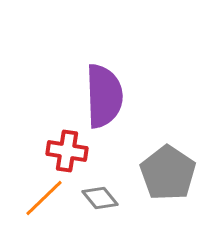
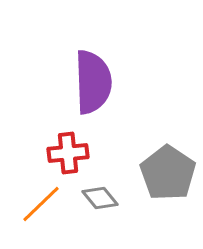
purple semicircle: moved 11 px left, 14 px up
red cross: moved 1 px right, 2 px down; rotated 15 degrees counterclockwise
orange line: moved 3 px left, 6 px down
